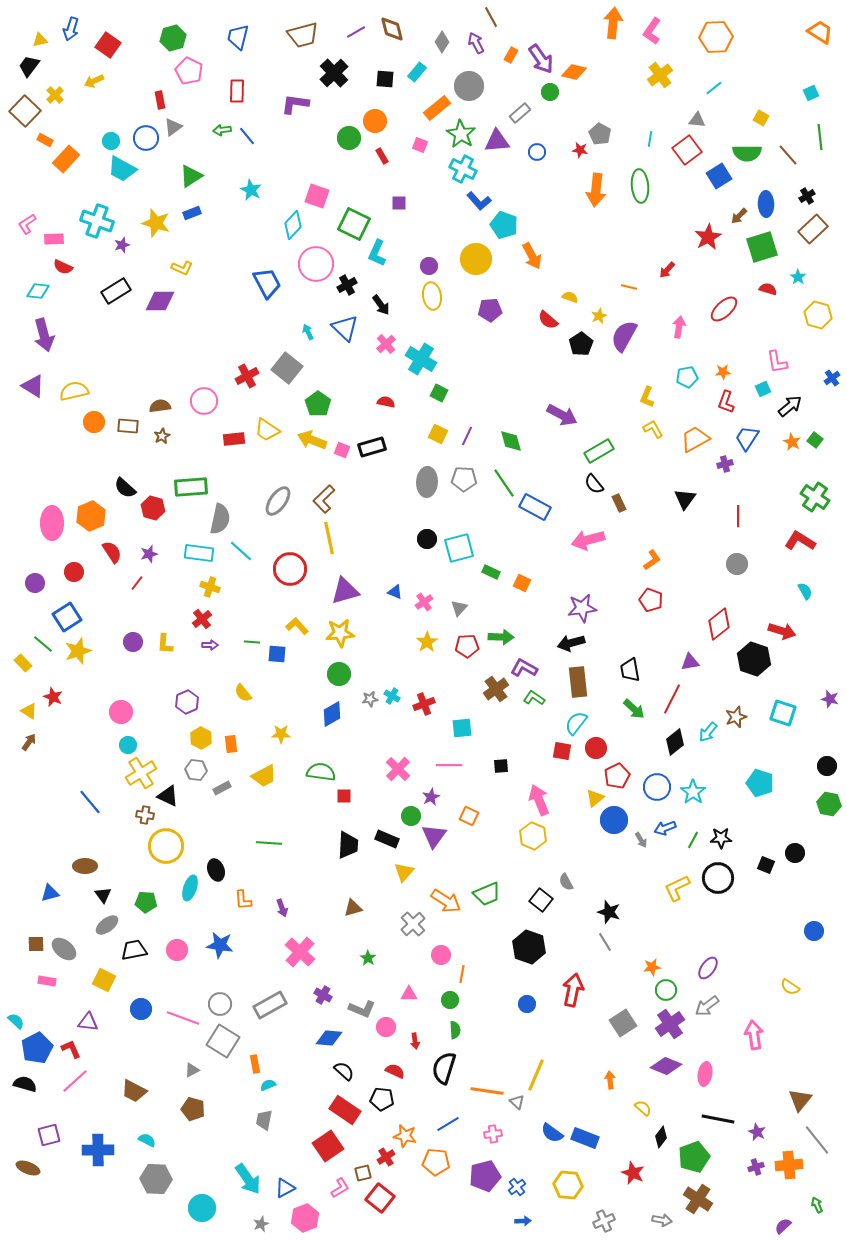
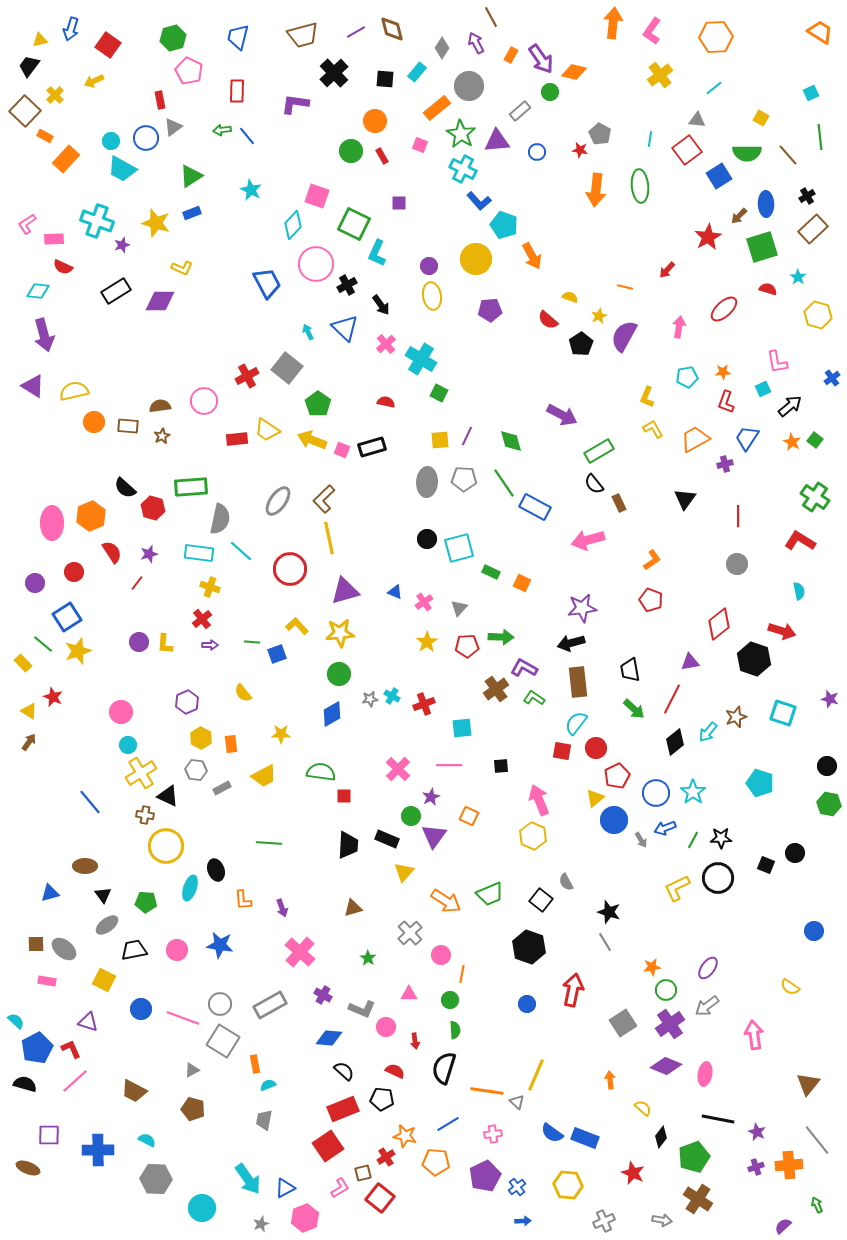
gray diamond at (442, 42): moved 6 px down
gray rectangle at (520, 113): moved 2 px up
green circle at (349, 138): moved 2 px right, 13 px down
orange rectangle at (45, 140): moved 4 px up
orange line at (629, 287): moved 4 px left
yellow square at (438, 434): moved 2 px right, 6 px down; rotated 30 degrees counterclockwise
red rectangle at (234, 439): moved 3 px right
cyan semicircle at (805, 591): moved 6 px left; rotated 18 degrees clockwise
purple circle at (133, 642): moved 6 px right
blue square at (277, 654): rotated 24 degrees counterclockwise
blue circle at (657, 787): moved 1 px left, 6 px down
green trapezoid at (487, 894): moved 3 px right
gray cross at (413, 924): moved 3 px left, 9 px down
purple triangle at (88, 1022): rotated 10 degrees clockwise
brown triangle at (800, 1100): moved 8 px right, 16 px up
red rectangle at (345, 1110): moved 2 px left, 1 px up; rotated 56 degrees counterclockwise
purple square at (49, 1135): rotated 15 degrees clockwise
purple pentagon at (485, 1176): rotated 12 degrees counterclockwise
